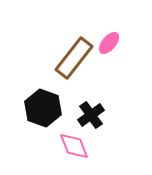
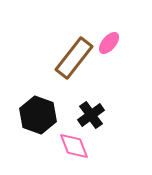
black hexagon: moved 5 px left, 7 px down
